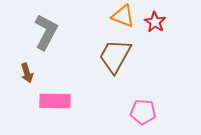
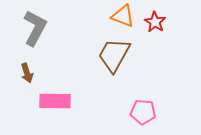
gray L-shape: moved 11 px left, 4 px up
brown trapezoid: moved 1 px left, 1 px up
